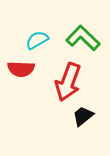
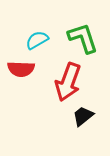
green L-shape: rotated 28 degrees clockwise
